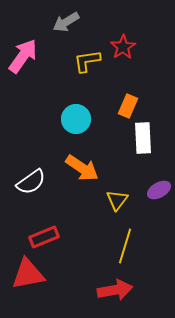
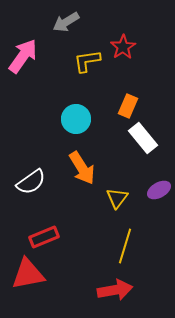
white rectangle: rotated 36 degrees counterclockwise
orange arrow: rotated 24 degrees clockwise
yellow triangle: moved 2 px up
